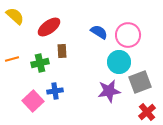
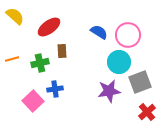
blue cross: moved 2 px up
